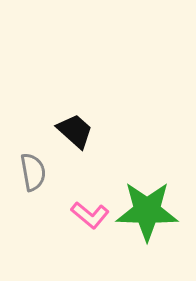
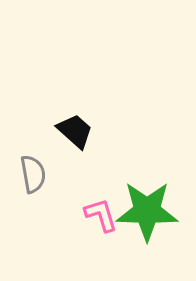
gray semicircle: moved 2 px down
pink L-shape: moved 11 px right; rotated 147 degrees counterclockwise
